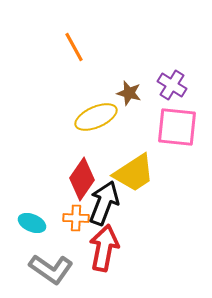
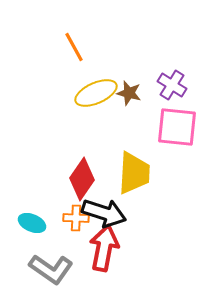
yellow ellipse: moved 24 px up
yellow trapezoid: rotated 54 degrees counterclockwise
black arrow: moved 10 px down; rotated 87 degrees clockwise
